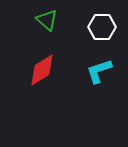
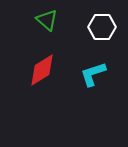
cyan L-shape: moved 6 px left, 3 px down
